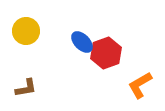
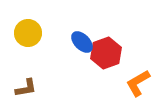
yellow circle: moved 2 px right, 2 px down
orange L-shape: moved 2 px left, 2 px up
